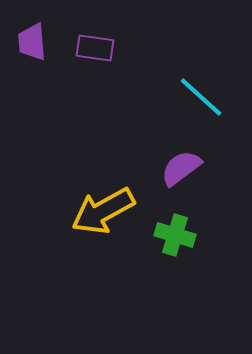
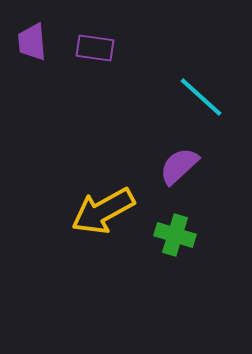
purple semicircle: moved 2 px left, 2 px up; rotated 6 degrees counterclockwise
